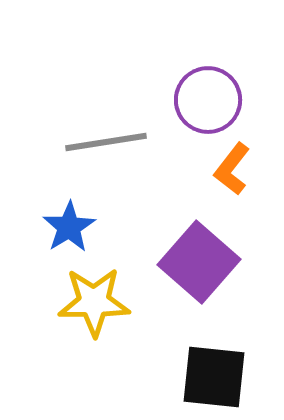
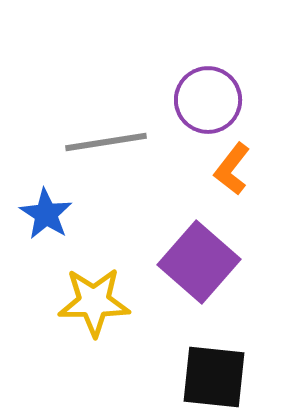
blue star: moved 23 px left, 13 px up; rotated 8 degrees counterclockwise
